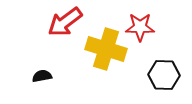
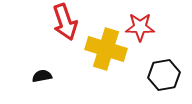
red arrow: rotated 72 degrees counterclockwise
black hexagon: rotated 12 degrees counterclockwise
